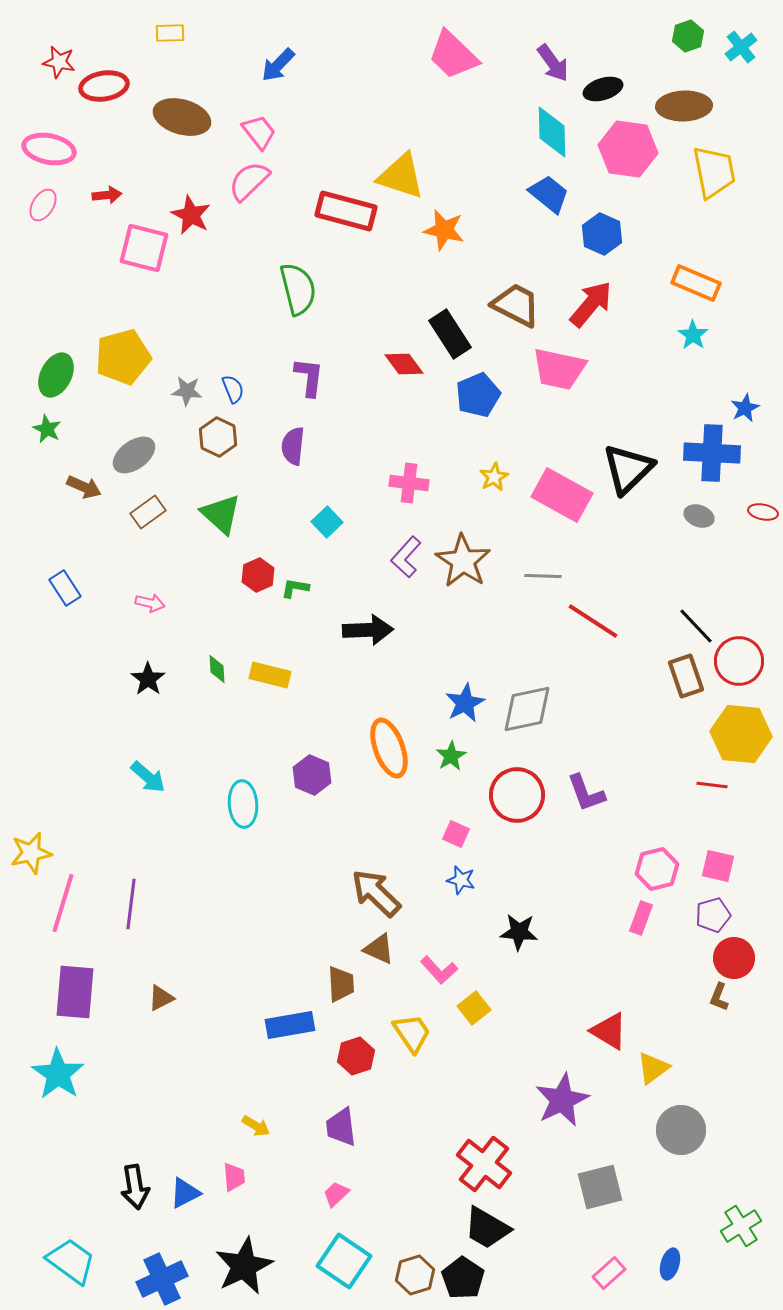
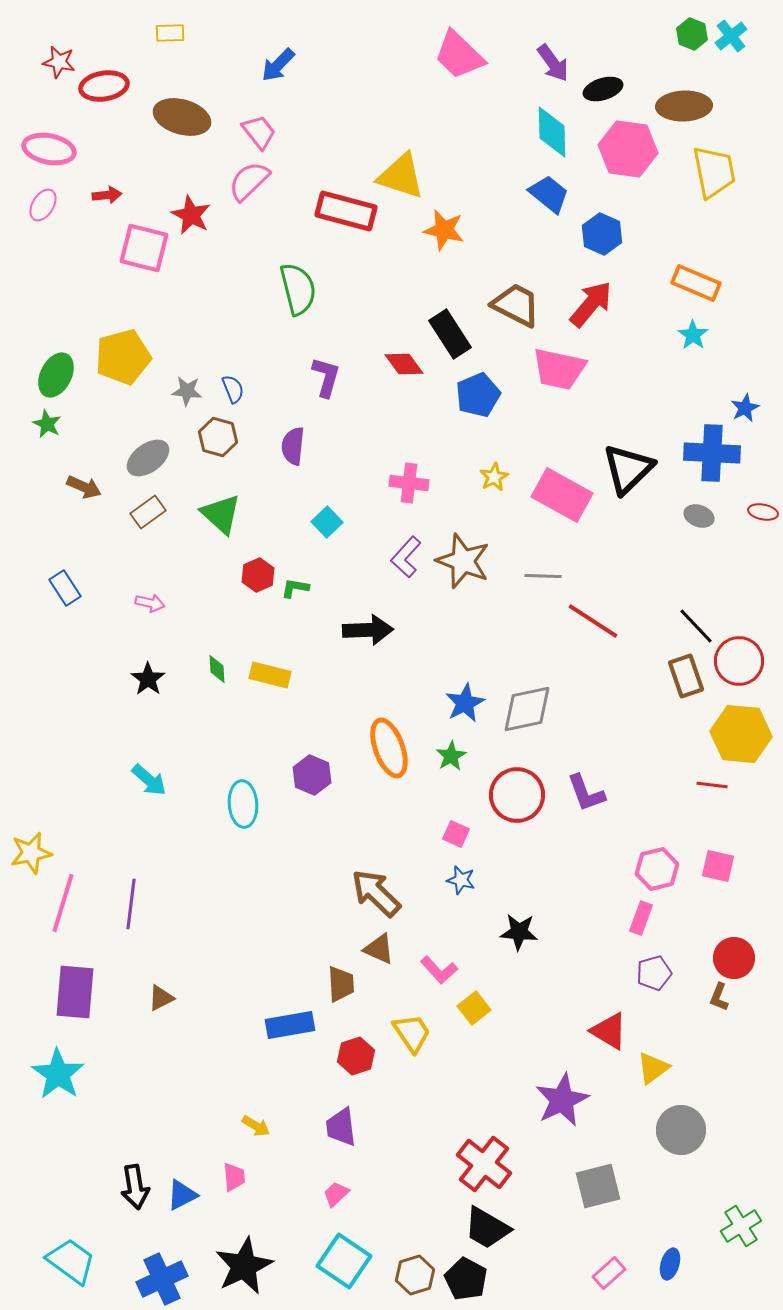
green hexagon at (688, 36): moved 4 px right, 2 px up; rotated 20 degrees counterclockwise
cyan cross at (741, 47): moved 10 px left, 11 px up
pink trapezoid at (453, 55): moved 6 px right
purple L-shape at (309, 377): moved 17 px right; rotated 9 degrees clockwise
green star at (47, 429): moved 5 px up
brown hexagon at (218, 437): rotated 9 degrees counterclockwise
gray ellipse at (134, 455): moved 14 px right, 3 px down
brown star at (463, 561): rotated 12 degrees counterclockwise
cyan arrow at (148, 777): moved 1 px right, 3 px down
purple pentagon at (713, 915): moved 59 px left, 58 px down
gray square at (600, 1187): moved 2 px left, 1 px up
blue triangle at (185, 1193): moved 3 px left, 2 px down
black pentagon at (463, 1278): moved 3 px right, 1 px down; rotated 6 degrees counterclockwise
